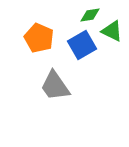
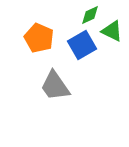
green diamond: rotated 15 degrees counterclockwise
